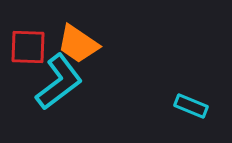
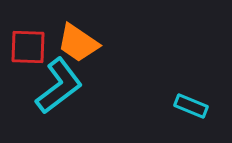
orange trapezoid: moved 1 px up
cyan L-shape: moved 4 px down
